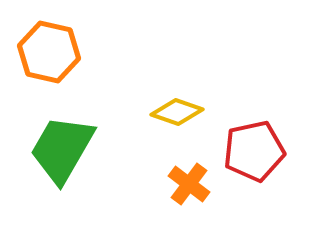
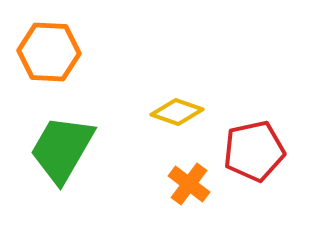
orange hexagon: rotated 10 degrees counterclockwise
